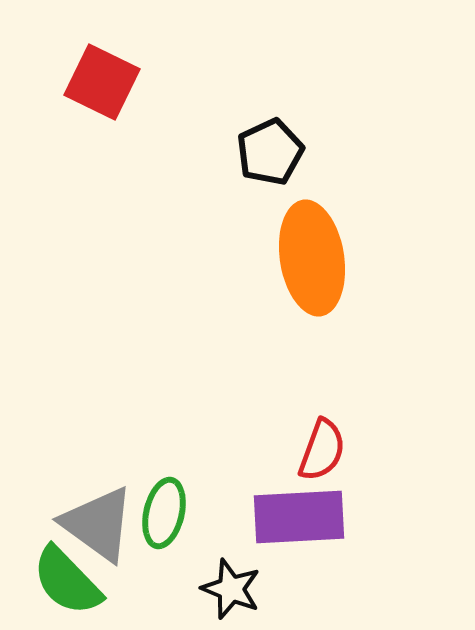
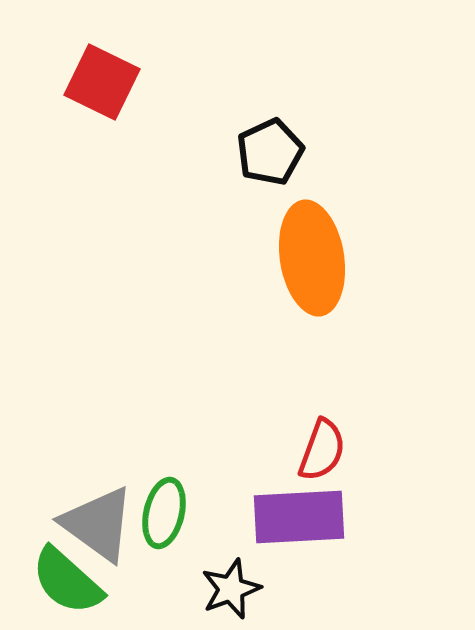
green semicircle: rotated 4 degrees counterclockwise
black star: rotated 30 degrees clockwise
